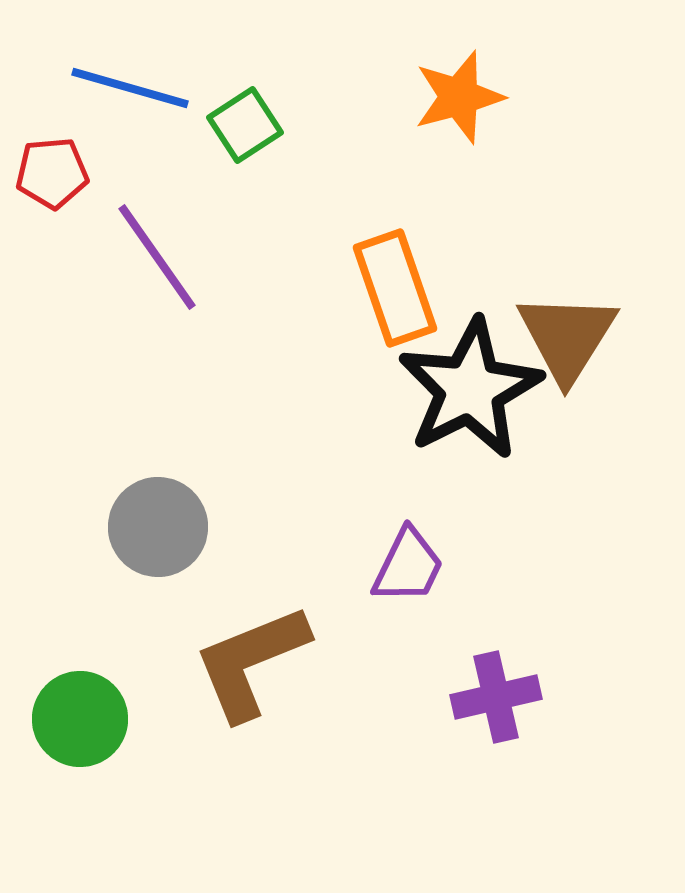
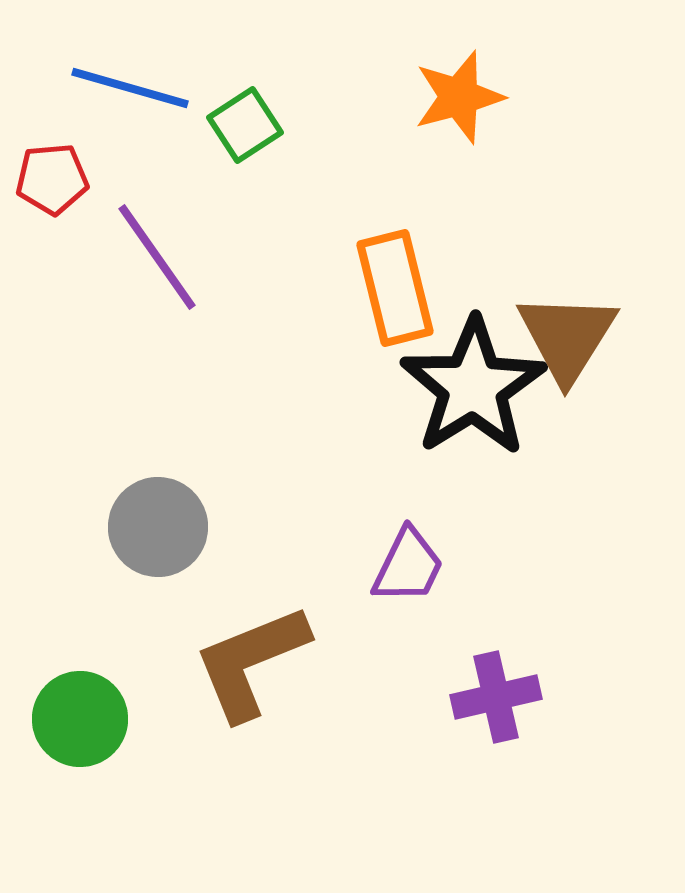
red pentagon: moved 6 px down
orange rectangle: rotated 5 degrees clockwise
black star: moved 3 px right, 2 px up; rotated 5 degrees counterclockwise
